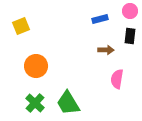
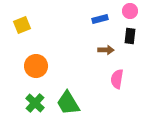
yellow square: moved 1 px right, 1 px up
